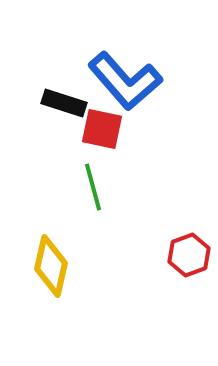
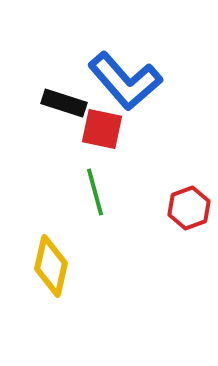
green line: moved 2 px right, 5 px down
red hexagon: moved 47 px up
